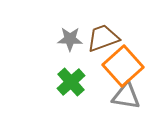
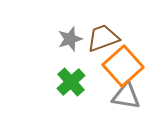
gray star: rotated 20 degrees counterclockwise
